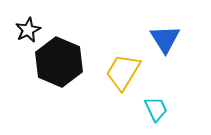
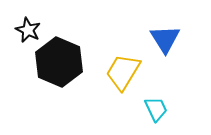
black star: rotated 20 degrees counterclockwise
